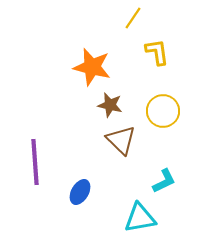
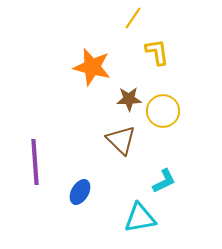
brown star: moved 19 px right, 6 px up; rotated 15 degrees counterclockwise
